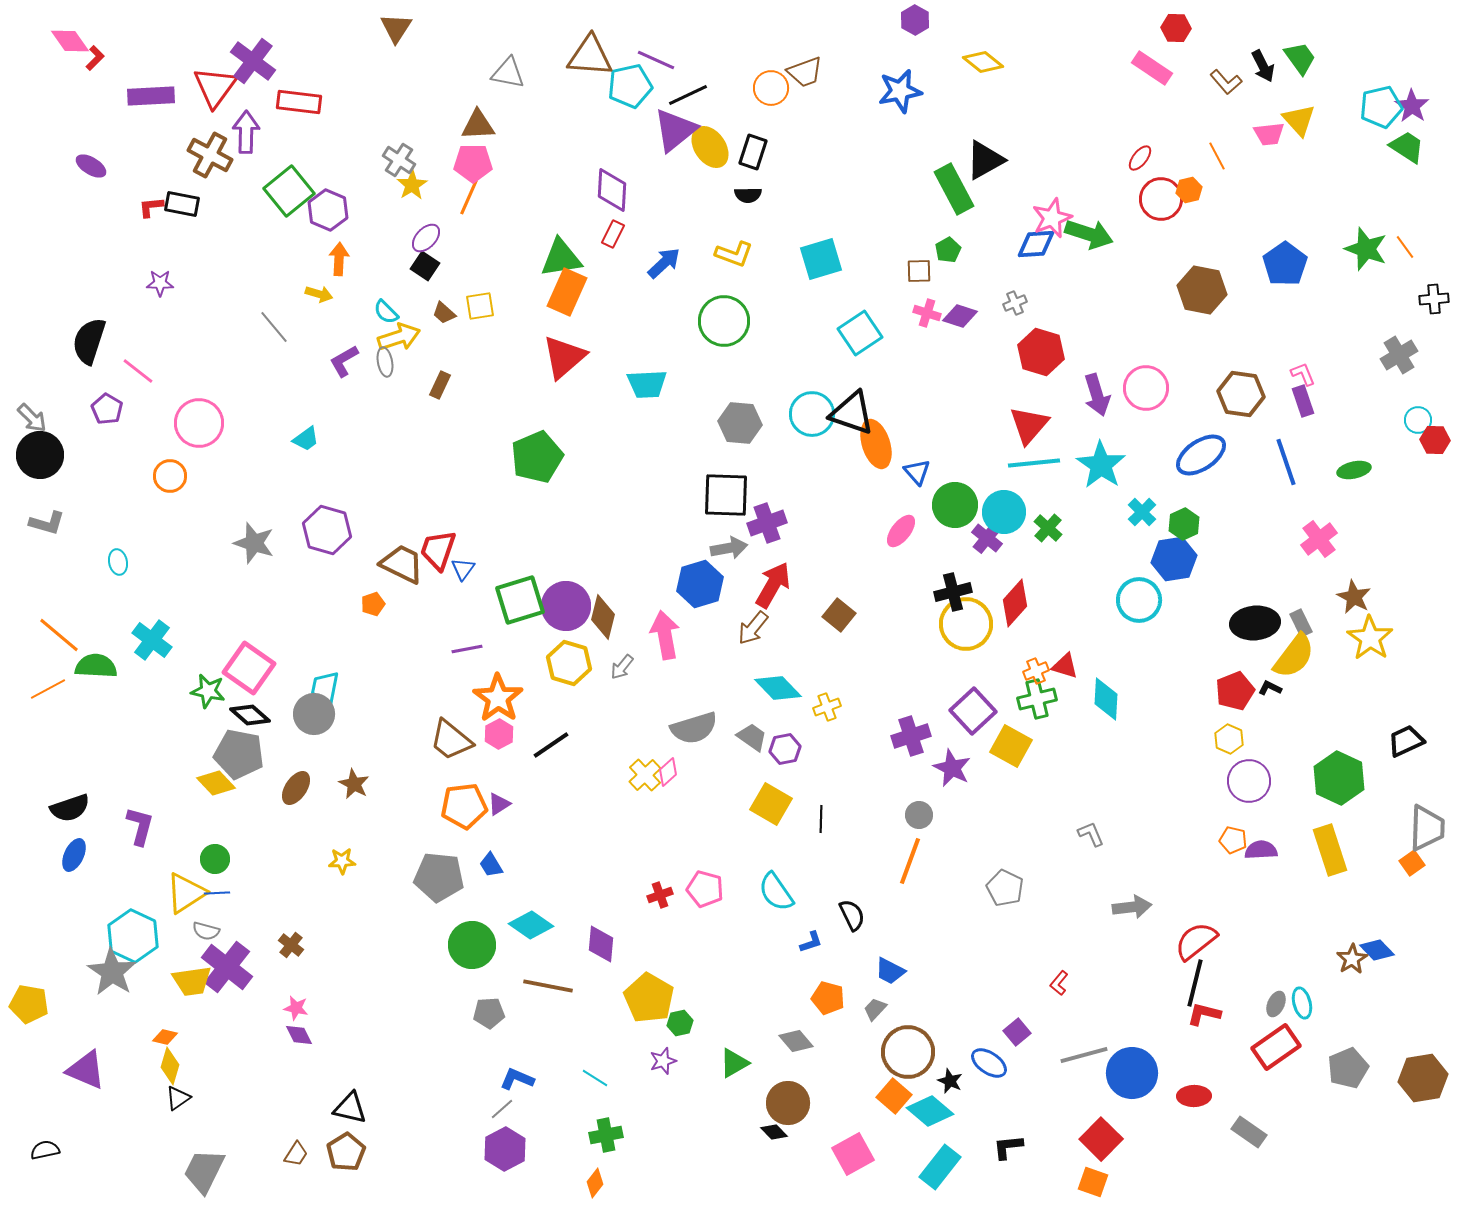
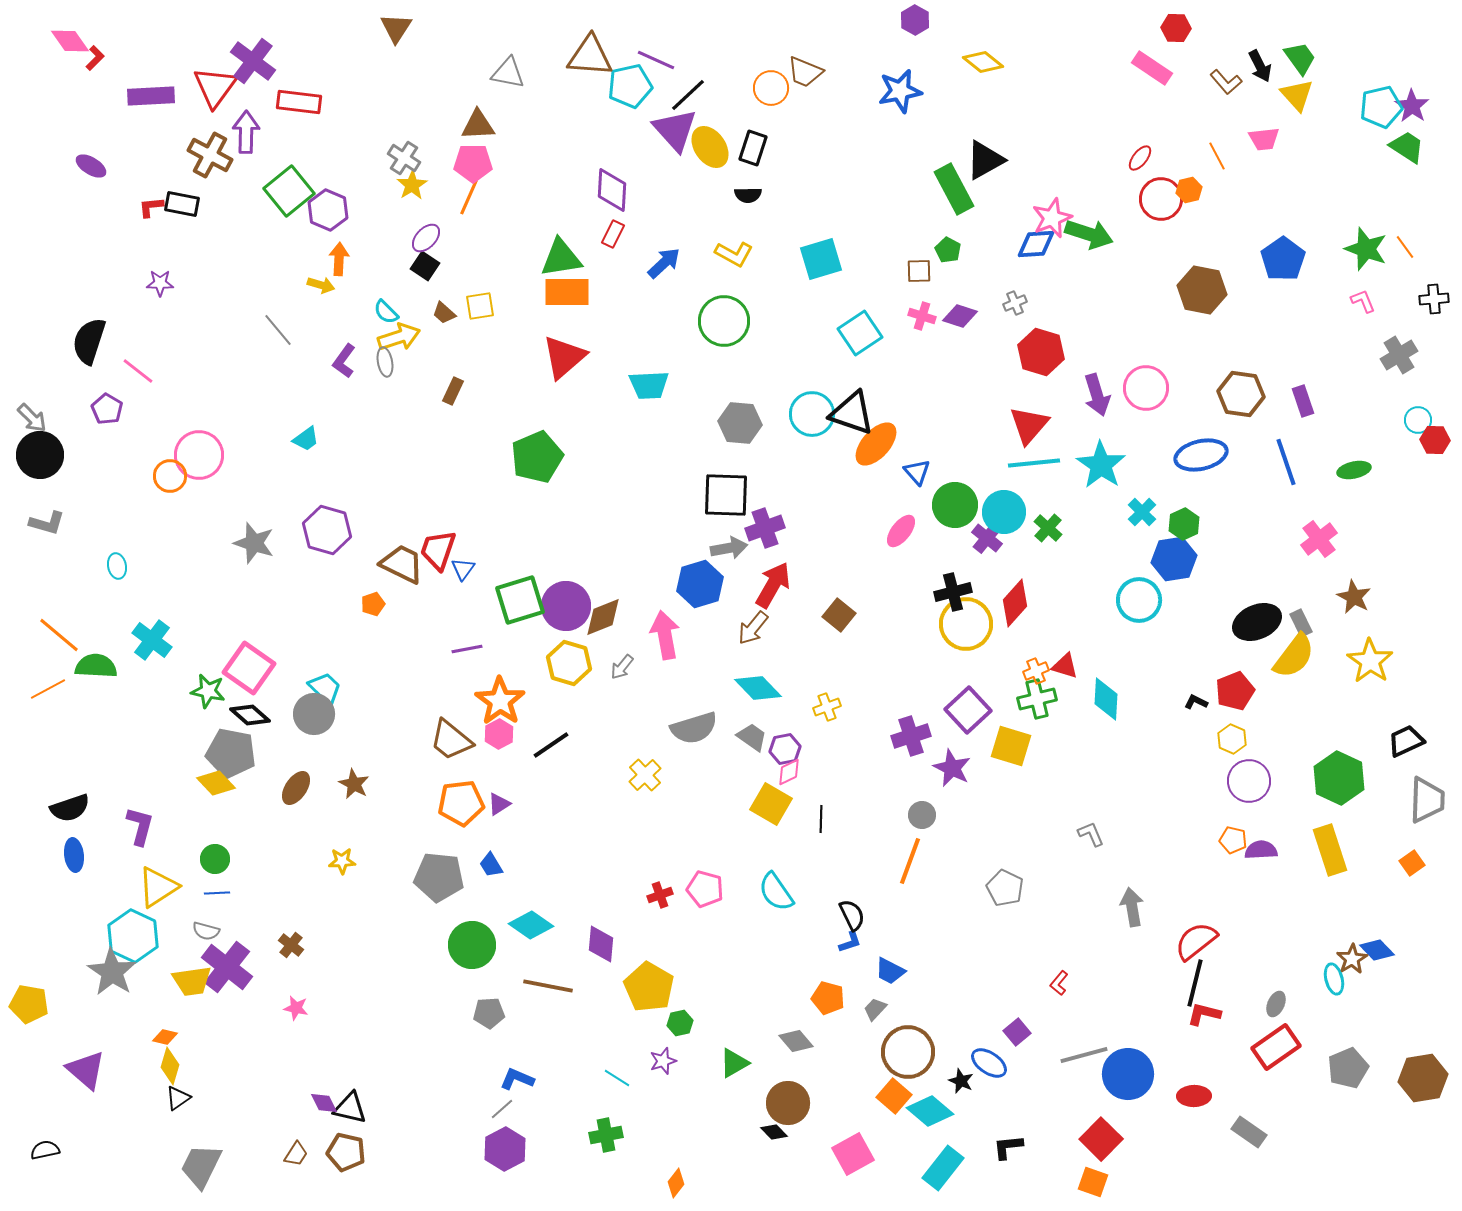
black arrow at (1263, 66): moved 3 px left
brown trapezoid at (805, 72): rotated 42 degrees clockwise
black line at (688, 95): rotated 18 degrees counterclockwise
yellow triangle at (1299, 120): moved 2 px left, 25 px up
purple triangle at (675, 130): rotated 33 degrees counterclockwise
pink trapezoid at (1269, 134): moved 5 px left, 5 px down
black rectangle at (753, 152): moved 4 px up
gray cross at (399, 160): moved 5 px right, 2 px up
green pentagon at (948, 250): rotated 15 degrees counterclockwise
yellow L-shape at (734, 254): rotated 9 degrees clockwise
blue pentagon at (1285, 264): moved 2 px left, 5 px up
orange rectangle at (567, 292): rotated 66 degrees clockwise
yellow arrow at (319, 294): moved 2 px right, 9 px up
pink cross at (927, 313): moved 5 px left, 3 px down
gray line at (274, 327): moved 4 px right, 3 px down
purple L-shape at (344, 361): rotated 24 degrees counterclockwise
pink L-shape at (1303, 374): moved 60 px right, 73 px up
cyan trapezoid at (647, 384): moved 2 px right, 1 px down
brown rectangle at (440, 385): moved 13 px right, 6 px down
pink circle at (199, 423): moved 32 px down
orange ellipse at (876, 444): rotated 60 degrees clockwise
blue ellipse at (1201, 455): rotated 21 degrees clockwise
purple cross at (767, 523): moved 2 px left, 5 px down
cyan ellipse at (118, 562): moved 1 px left, 4 px down
brown diamond at (603, 617): rotated 54 degrees clockwise
black ellipse at (1255, 623): moved 2 px right, 1 px up; rotated 18 degrees counterclockwise
yellow star at (1370, 638): moved 23 px down
cyan trapezoid at (325, 688): rotated 123 degrees clockwise
cyan diamond at (778, 688): moved 20 px left
black L-shape at (1270, 688): moved 74 px left, 14 px down
orange star at (498, 698): moved 2 px right, 3 px down
purple square at (973, 711): moved 5 px left, 1 px up
yellow hexagon at (1229, 739): moved 3 px right
yellow square at (1011, 746): rotated 12 degrees counterclockwise
gray pentagon at (239, 754): moved 8 px left, 1 px up
pink diamond at (668, 772): moved 121 px right; rotated 16 degrees clockwise
orange pentagon at (464, 806): moved 3 px left, 3 px up
gray circle at (919, 815): moved 3 px right
gray trapezoid at (1427, 828): moved 28 px up
blue ellipse at (74, 855): rotated 32 degrees counterclockwise
yellow triangle at (186, 893): moved 28 px left, 6 px up
gray arrow at (1132, 907): rotated 93 degrees counterclockwise
blue L-shape at (811, 942): moved 39 px right
yellow pentagon at (649, 998): moved 11 px up
cyan ellipse at (1302, 1003): moved 32 px right, 24 px up
purple diamond at (299, 1035): moved 25 px right, 68 px down
purple triangle at (86, 1070): rotated 18 degrees clockwise
blue circle at (1132, 1073): moved 4 px left, 1 px down
cyan line at (595, 1078): moved 22 px right
black star at (950, 1081): moved 11 px right
brown pentagon at (346, 1152): rotated 27 degrees counterclockwise
cyan rectangle at (940, 1167): moved 3 px right, 1 px down
gray trapezoid at (204, 1171): moved 3 px left, 5 px up
orange diamond at (595, 1183): moved 81 px right
